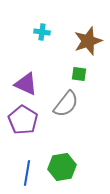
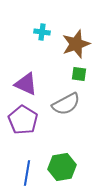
brown star: moved 12 px left, 3 px down
gray semicircle: rotated 24 degrees clockwise
